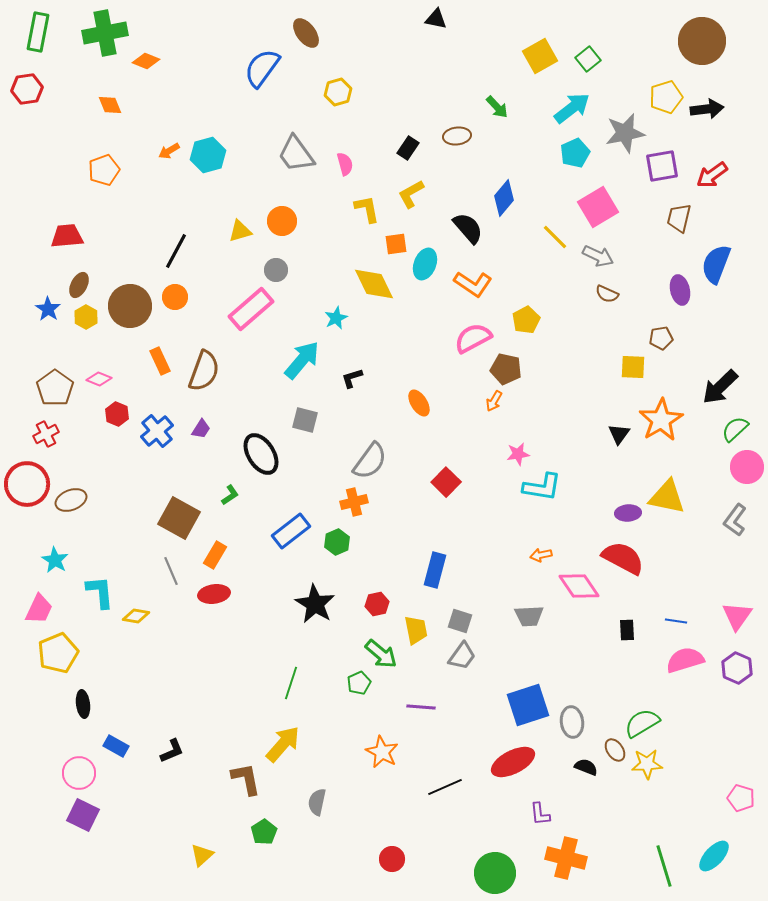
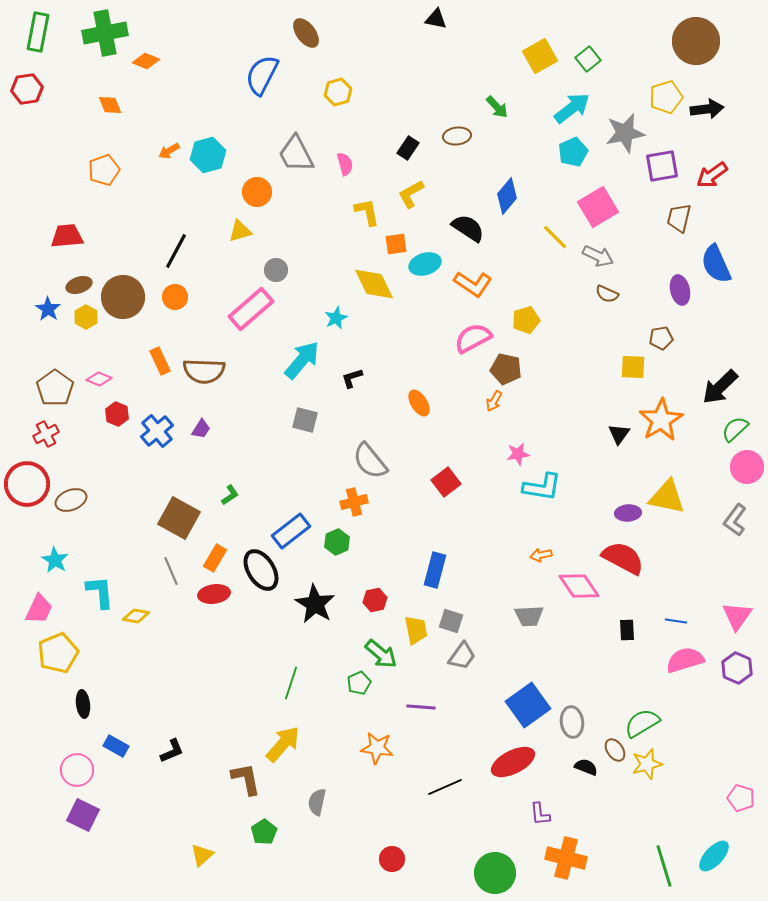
brown circle at (702, 41): moved 6 px left
blue semicircle at (262, 68): moved 7 px down; rotated 9 degrees counterclockwise
cyan pentagon at (575, 153): moved 2 px left, 1 px up
gray trapezoid at (296, 154): rotated 9 degrees clockwise
blue diamond at (504, 198): moved 3 px right, 2 px up
yellow L-shape at (367, 209): moved 3 px down
orange circle at (282, 221): moved 25 px left, 29 px up
black semicircle at (468, 228): rotated 16 degrees counterclockwise
cyan ellipse at (425, 264): rotated 52 degrees clockwise
blue semicircle at (716, 264): rotated 45 degrees counterclockwise
brown ellipse at (79, 285): rotated 45 degrees clockwise
brown circle at (130, 306): moved 7 px left, 9 px up
yellow pentagon at (526, 320): rotated 12 degrees clockwise
brown semicircle at (204, 371): rotated 72 degrees clockwise
black ellipse at (261, 454): moved 116 px down
gray semicircle at (370, 461): rotated 105 degrees clockwise
red square at (446, 482): rotated 8 degrees clockwise
orange rectangle at (215, 555): moved 3 px down
red hexagon at (377, 604): moved 2 px left, 4 px up
gray square at (460, 621): moved 9 px left
blue square at (528, 705): rotated 18 degrees counterclockwise
orange star at (382, 752): moved 5 px left, 4 px up; rotated 20 degrees counterclockwise
yellow star at (647, 764): rotated 12 degrees counterclockwise
pink circle at (79, 773): moved 2 px left, 3 px up
